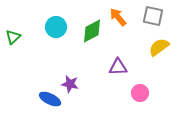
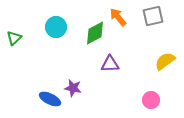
gray square: rotated 25 degrees counterclockwise
green diamond: moved 3 px right, 2 px down
green triangle: moved 1 px right, 1 px down
yellow semicircle: moved 6 px right, 14 px down
purple triangle: moved 8 px left, 3 px up
purple star: moved 3 px right, 4 px down
pink circle: moved 11 px right, 7 px down
